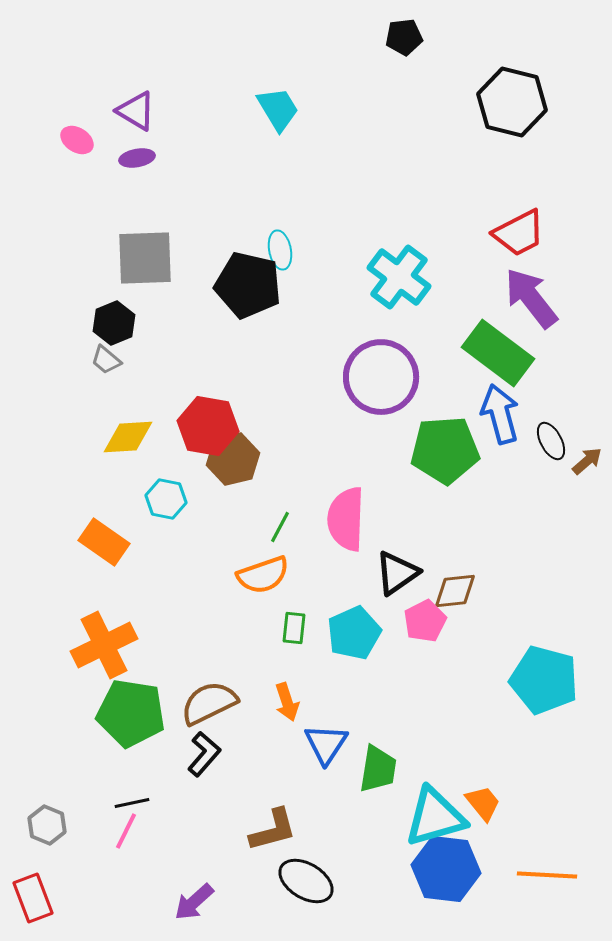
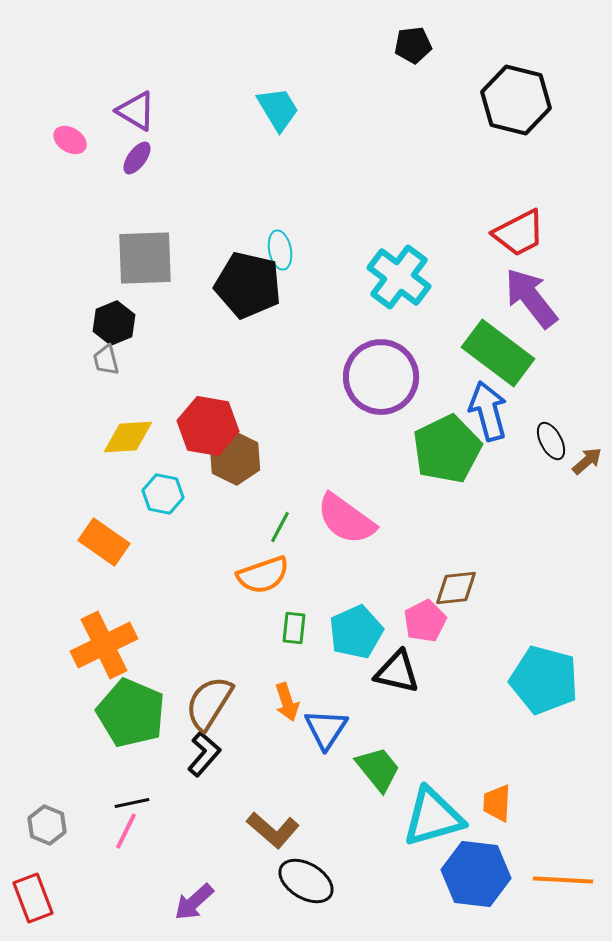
black pentagon at (404, 37): moved 9 px right, 8 px down
black hexagon at (512, 102): moved 4 px right, 2 px up
pink ellipse at (77, 140): moved 7 px left
purple ellipse at (137, 158): rotated 44 degrees counterclockwise
gray trapezoid at (106, 360): rotated 36 degrees clockwise
blue arrow at (500, 414): moved 12 px left, 3 px up
green pentagon at (445, 450): moved 2 px right, 1 px up; rotated 22 degrees counterclockwise
brown hexagon at (233, 459): moved 2 px right, 1 px up; rotated 21 degrees counterclockwise
cyan hexagon at (166, 499): moved 3 px left, 5 px up
pink semicircle at (346, 519): rotated 56 degrees counterclockwise
black triangle at (397, 573): moved 99 px down; rotated 48 degrees clockwise
brown diamond at (455, 591): moved 1 px right, 3 px up
cyan pentagon at (354, 633): moved 2 px right, 1 px up
brown semicircle at (209, 703): rotated 32 degrees counterclockwise
green pentagon at (131, 713): rotated 14 degrees clockwise
blue triangle at (326, 744): moved 15 px up
green trapezoid at (378, 769): rotated 48 degrees counterclockwise
orange trapezoid at (483, 803): moved 14 px right; rotated 138 degrees counterclockwise
cyan triangle at (435, 817): moved 2 px left
brown L-shape at (273, 830): rotated 56 degrees clockwise
blue hexagon at (446, 869): moved 30 px right, 5 px down
orange line at (547, 875): moved 16 px right, 5 px down
